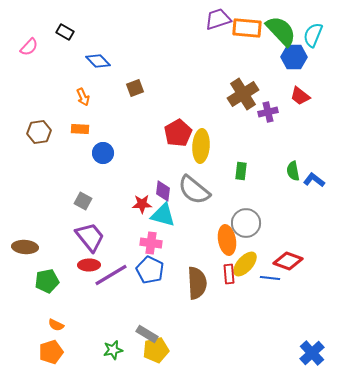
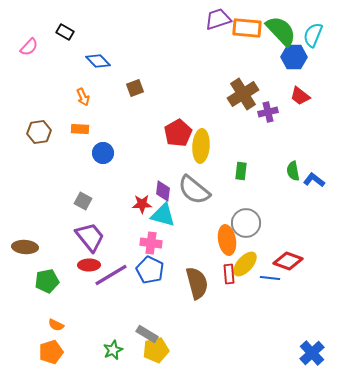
brown semicircle at (197, 283): rotated 12 degrees counterclockwise
green star at (113, 350): rotated 12 degrees counterclockwise
